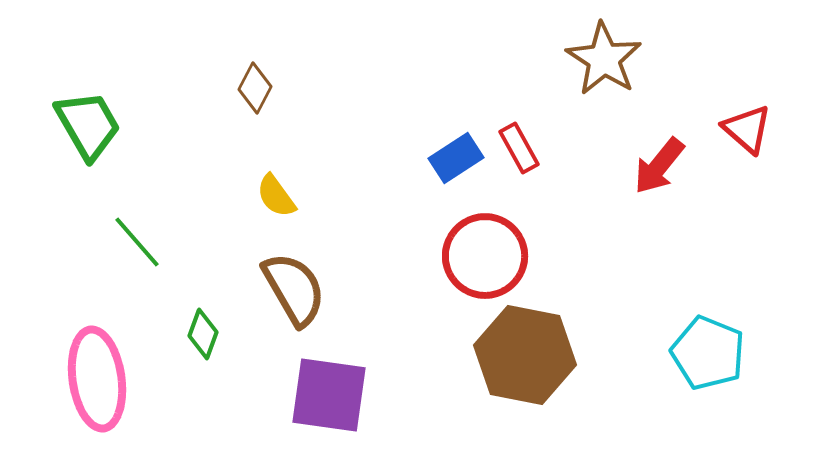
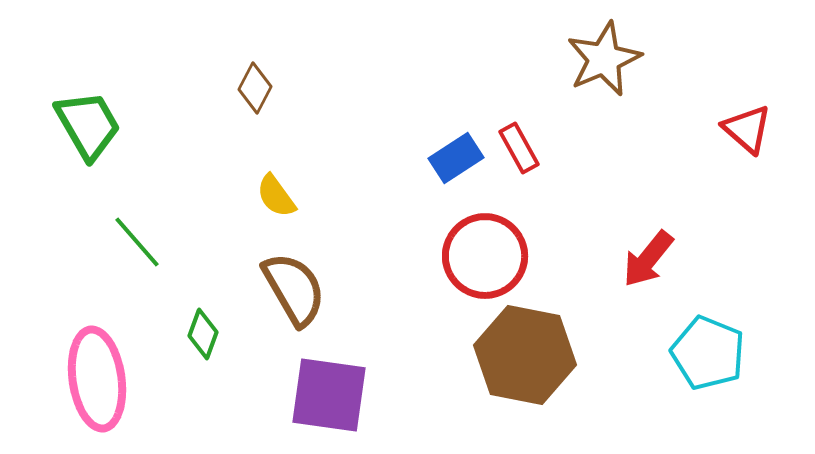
brown star: rotated 16 degrees clockwise
red arrow: moved 11 px left, 93 px down
